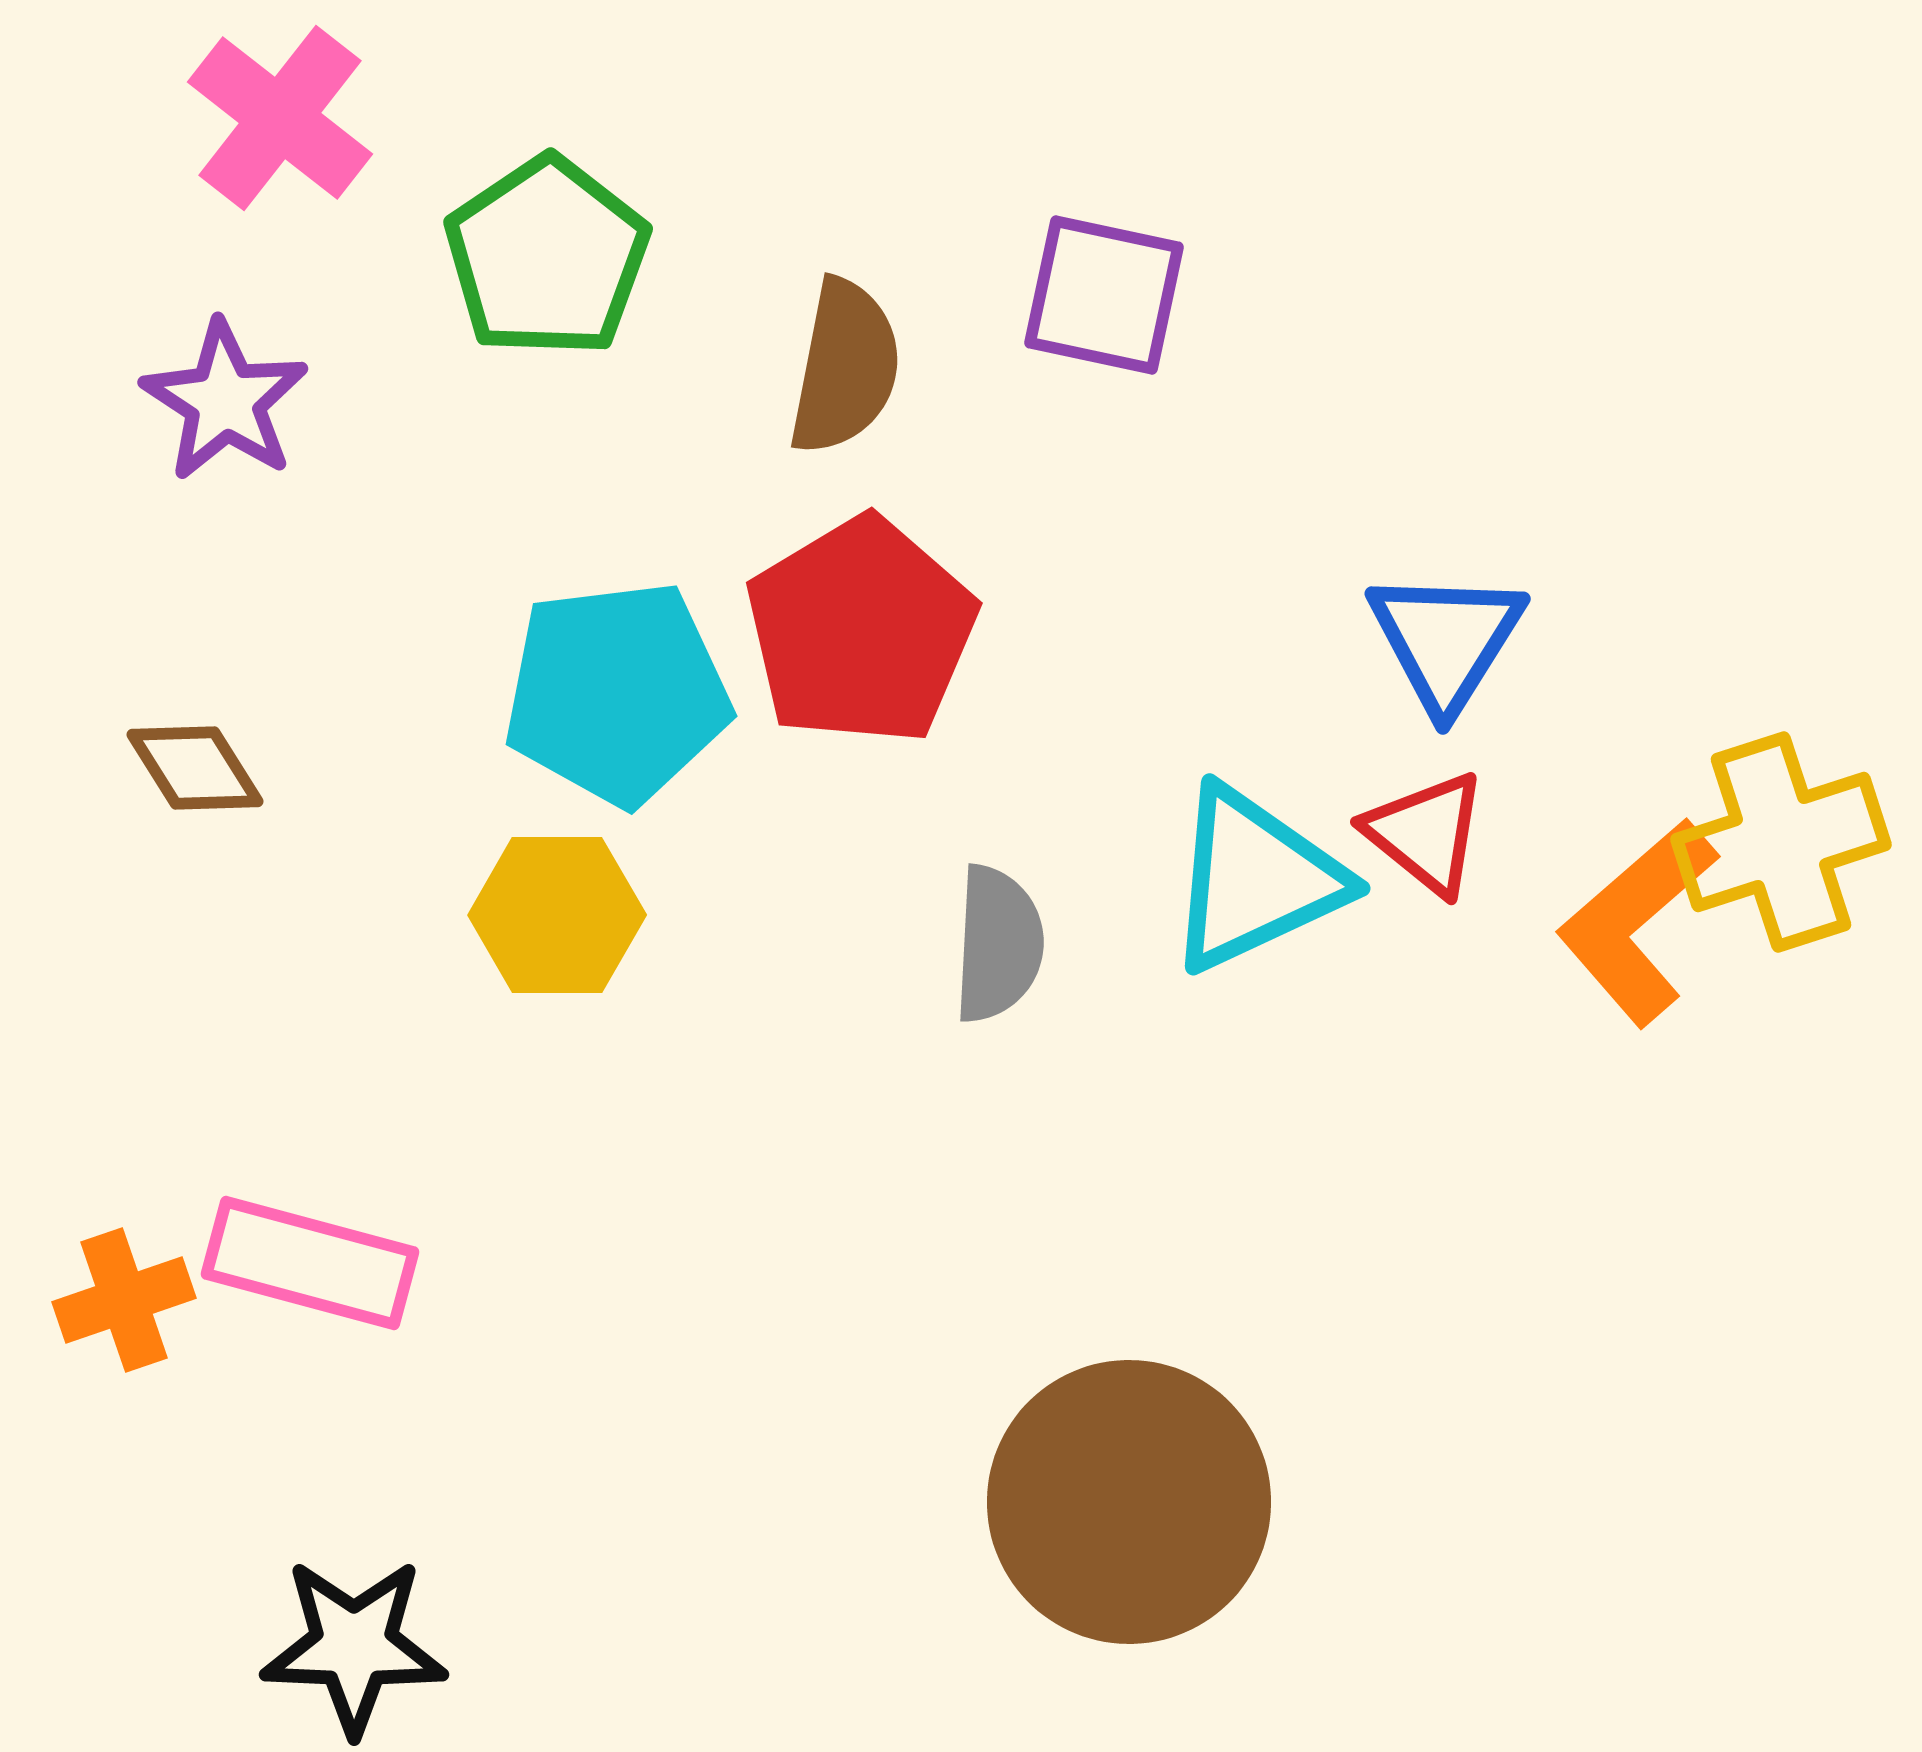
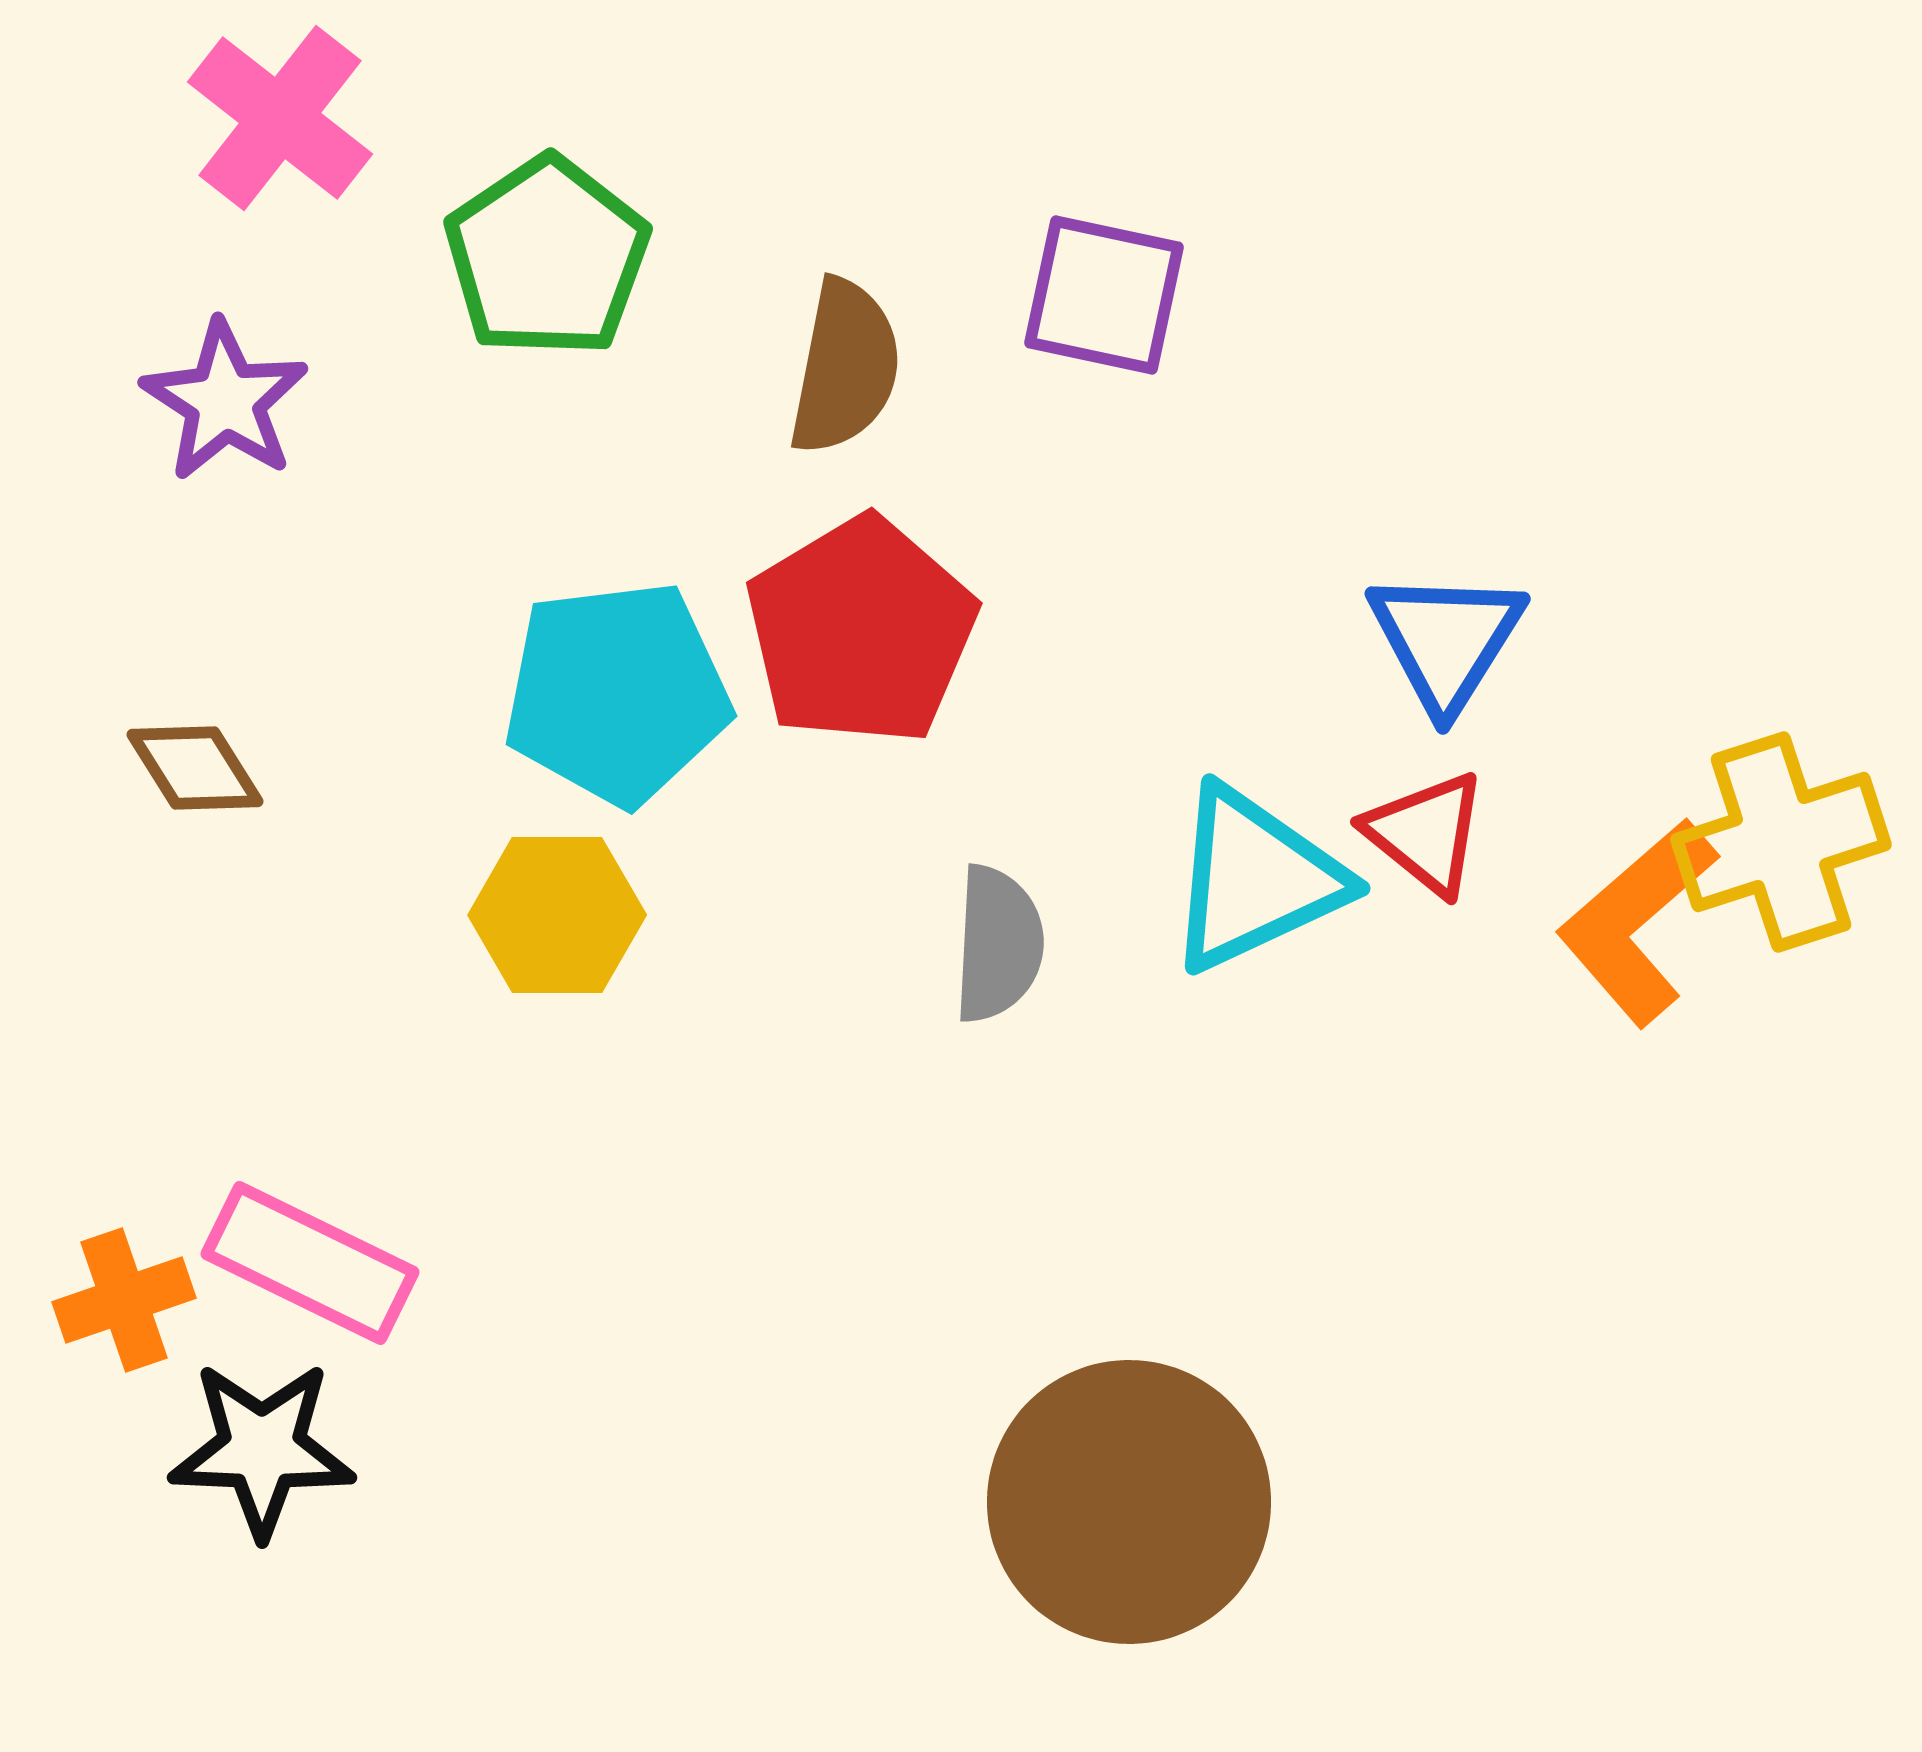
pink rectangle: rotated 11 degrees clockwise
black star: moved 92 px left, 197 px up
